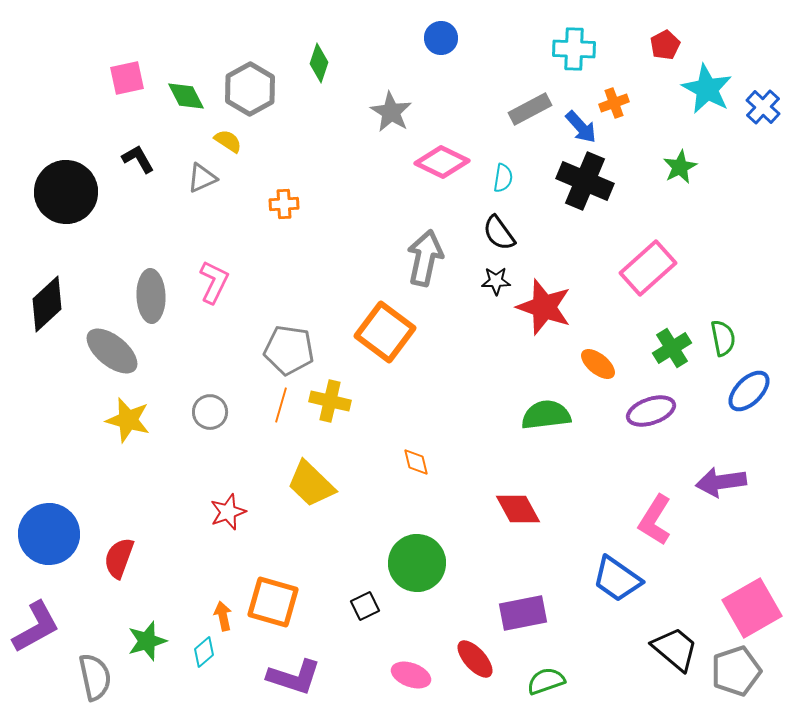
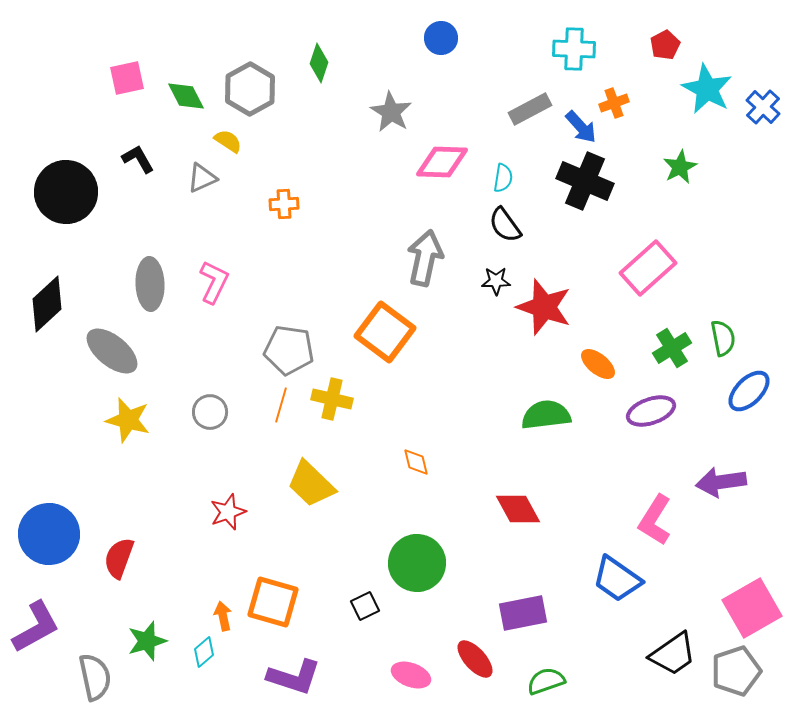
pink diamond at (442, 162): rotated 24 degrees counterclockwise
black semicircle at (499, 233): moved 6 px right, 8 px up
gray ellipse at (151, 296): moved 1 px left, 12 px up
yellow cross at (330, 401): moved 2 px right, 2 px up
black trapezoid at (675, 649): moved 2 px left, 5 px down; rotated 105 degrees clockwise
